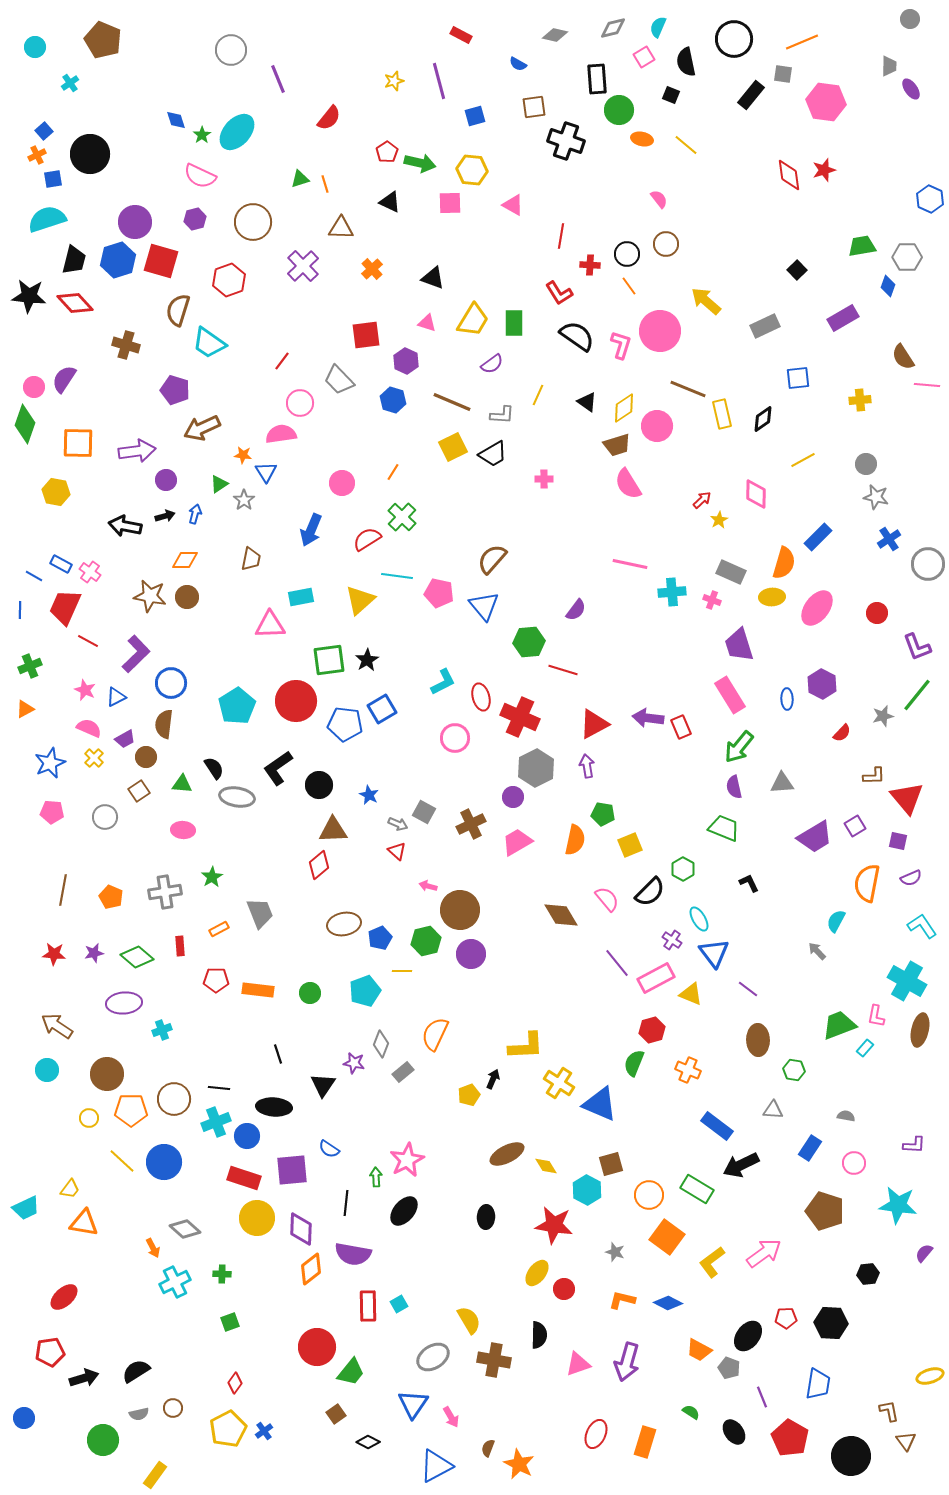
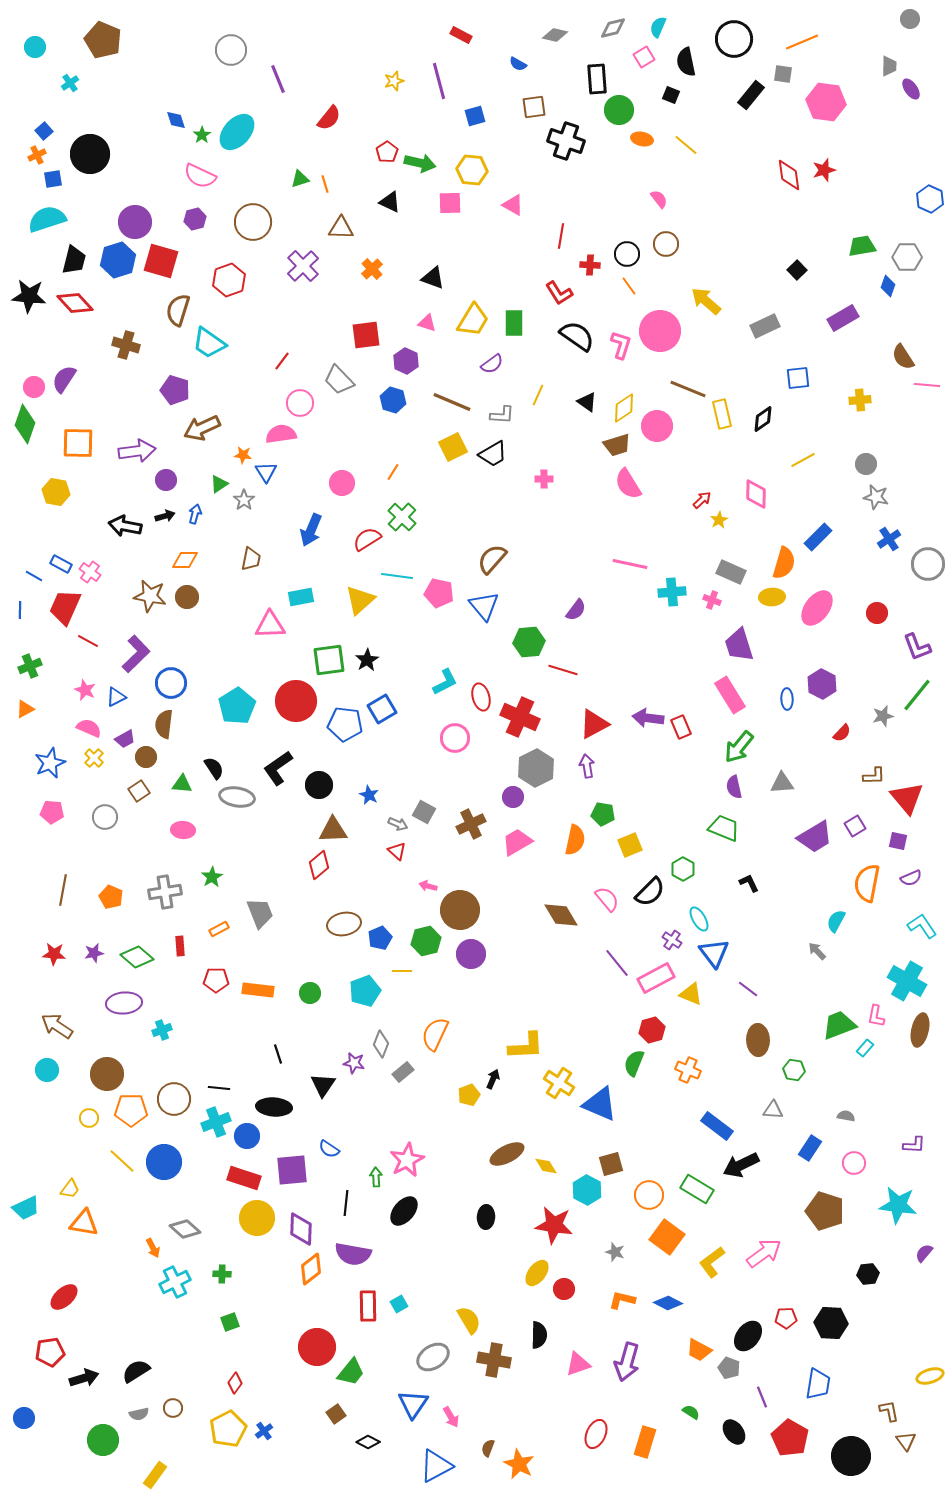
cyan L-shape at (443, 682): moved 2 px right
